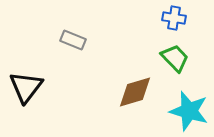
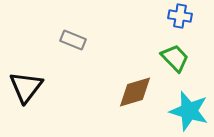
blue cross: moved 6 px right, 2 px up
